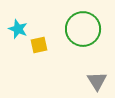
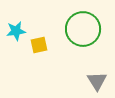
cyan star: moved 2 px left, 2 px down; rotated 30 degrees counterclockwise
